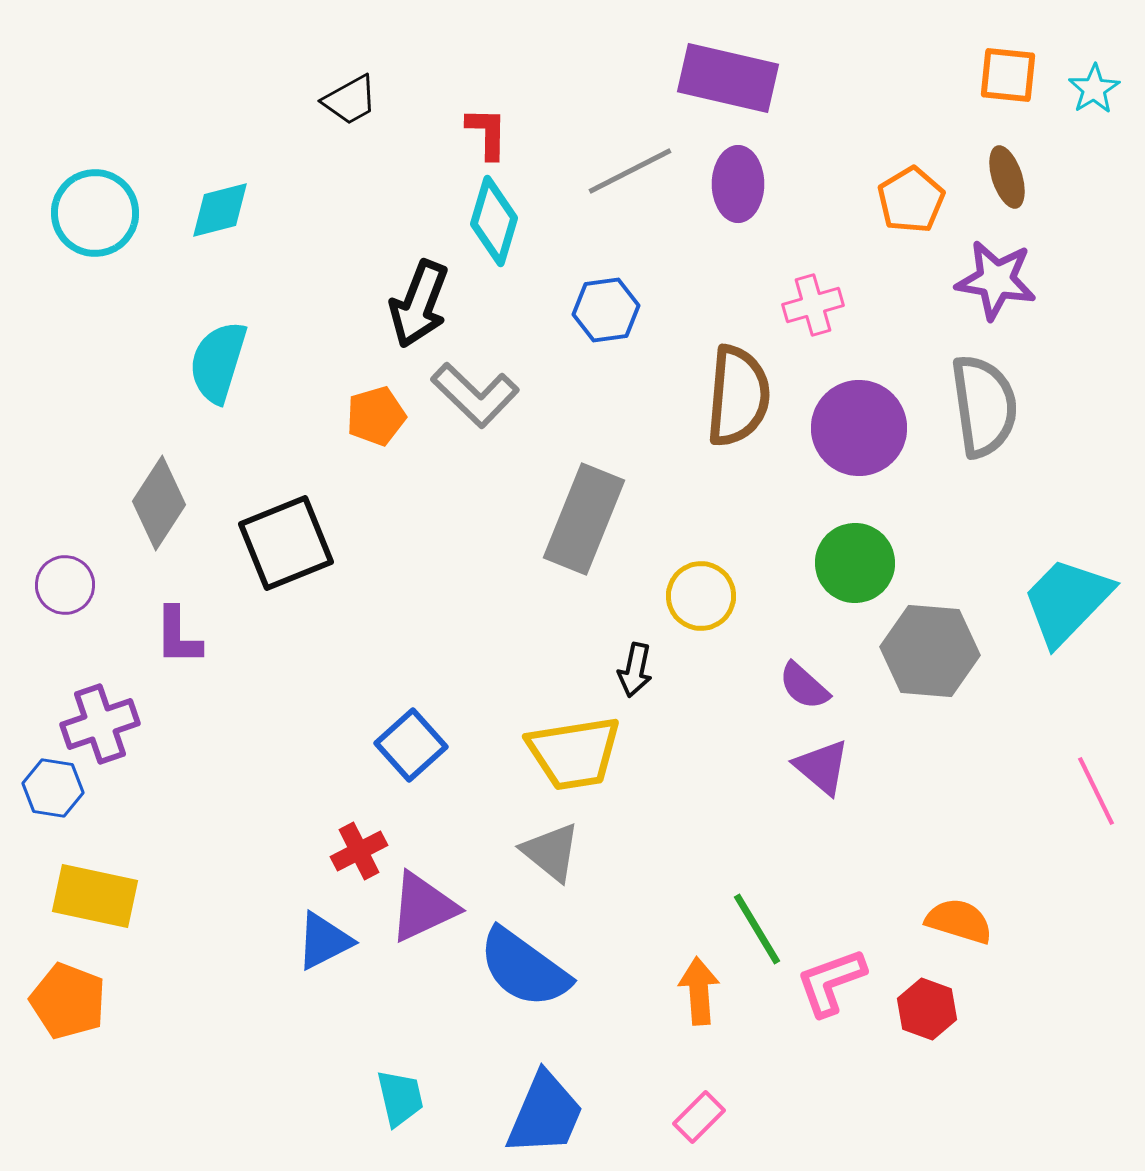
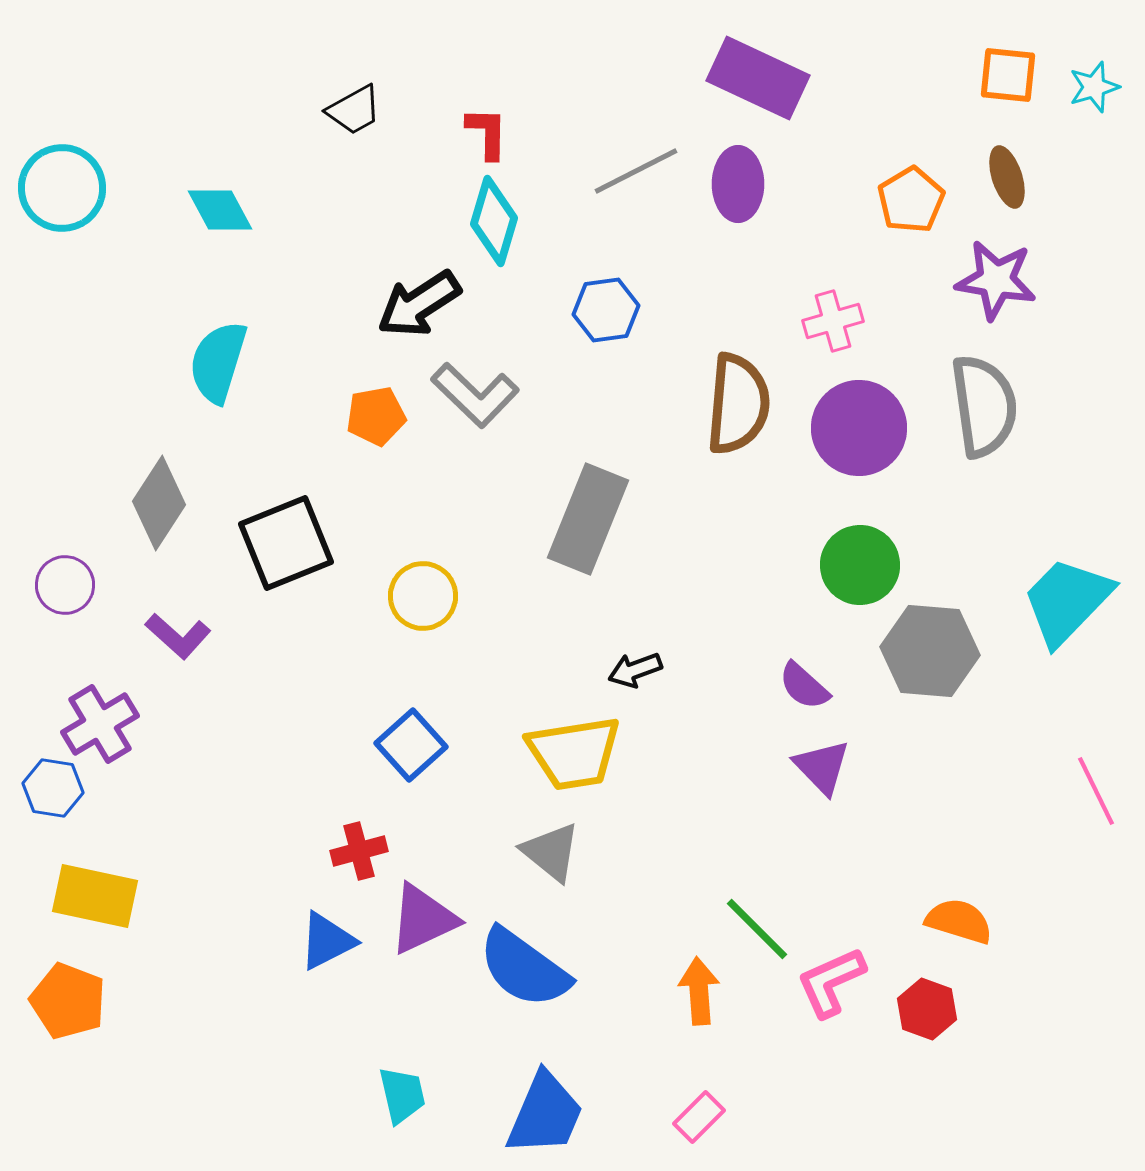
purple rectangle at (728, 78): moved 30 px right; rotated 12 degrees clockwise
cyan star at (1094, 89): moved 2 px up; rotated 15 degrees clockwise
black trapezoid at (350, 100): moved 4 px right, 10 px down
gray line at (630, 171): moved 6 px right
cyan diamond at (220, 210): rotated 76 degrees clockwise
cyan circle at (95, 213): moved 33 px left, 25 px up
black arrow at (419, 304): rotated 36 degrees clockwise
pink cross at (813, 305): moved 20 px right, 16 px down
brown semicircle at (738, 396): moved 8 px down
orange pentagon at (376, 416): rotated 6 degrees clockwise
gray rectangle at (584, 519): moved 4 px right
green circle at (855, 563): moved 5 px right, 2 px down
yellow circle at (701, 596): moved 278 px left
purple L-shape at (178, 636): rotated 48 degrees counterclockwise
black arrow at (635, 670): rotated 58 degrees clockwise
purple cross at (100, 724): rotated 12 degrees counterclockwise
purple triangle at (822, 767): rotated 6 degrees clockwise
red cross at (359, 851): rotated 12 degrees clockwise
purple triangle at (423, 907): moved 12 px down
green line at (757, 929): rotated 14 degrees counterclockwise
blue triangle at (324, 941): moved 3 px right
pink L-shape at (831, 982): rotated 4 degrees counterclockwise
cyan trapezoid at (400, 1098): moved 2 px right, 3 px up
